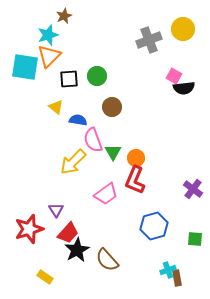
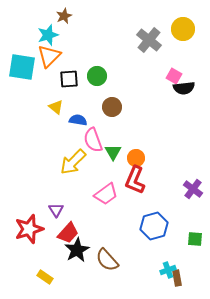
gray cross: rotated 30 degrees counterclockwise
cyan square: moved 3 px left
